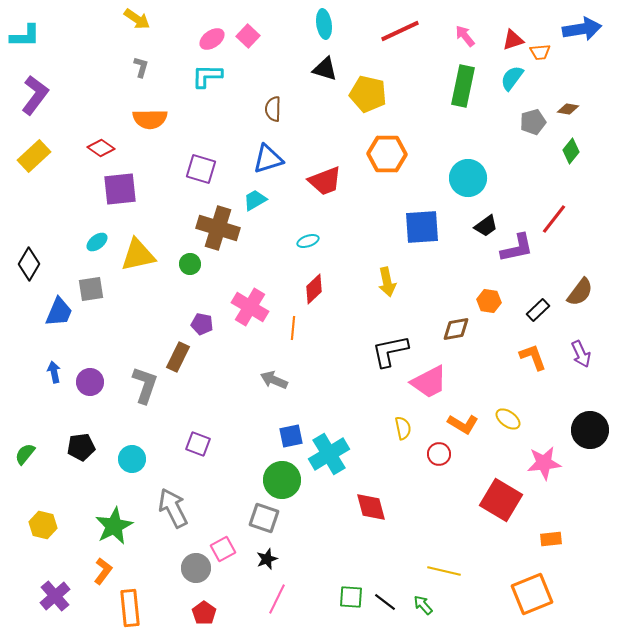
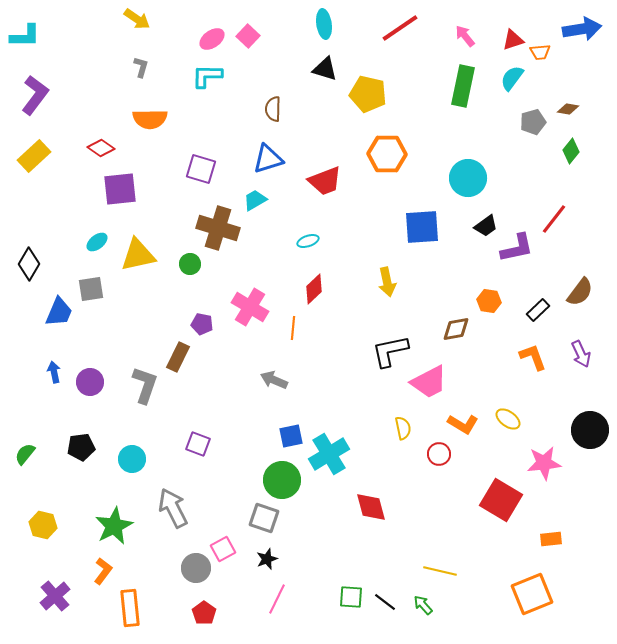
red line at (400, 31): moved 3 px up; rotated 9 degrees counterclockwise
yellow line at (444, 571): moved 4 px left
